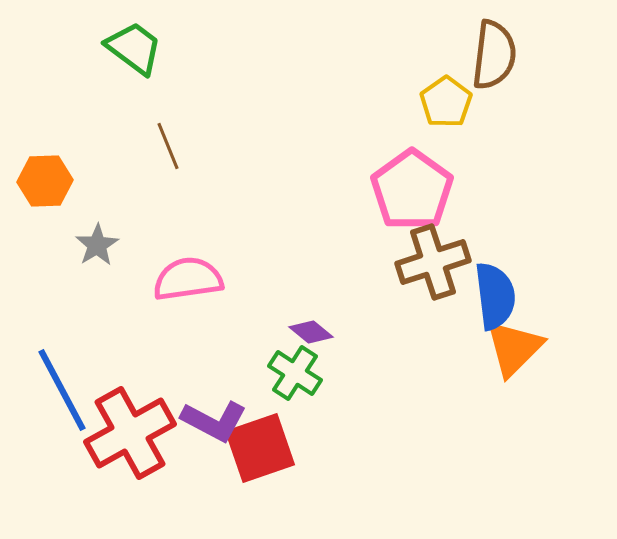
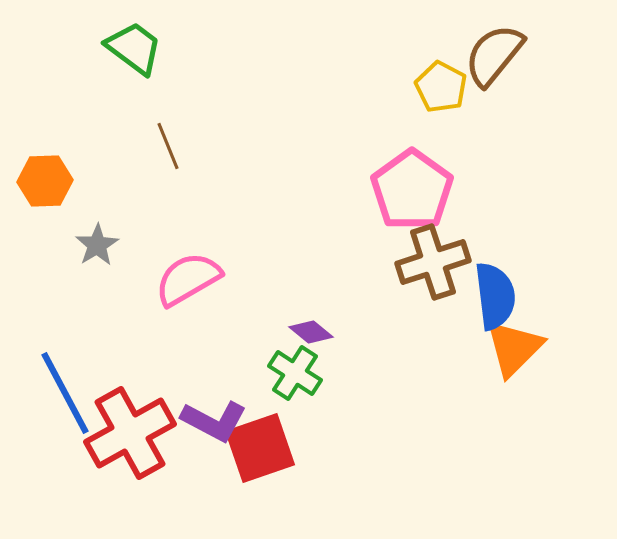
brown semicircle: rotated 148 degrees counterclockwise
yellow pentagon: moved 5 px left, 15 px up; rotated 9 degrees counterclockwise
pink semicircle: rotated 22 degrees counterclockwise
blue line: moved 3 px right, 3 px down
